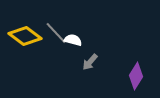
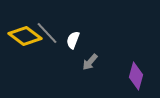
gray line: moved 9 px left
white semicircle: rotated 84 degrees counterclockwise
purple diamond: rotated 16 degrees counterclockwise
